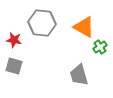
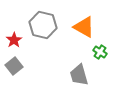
gray hexagon: moved 1 px right, 2 px down; rotated 8 degrees clockwise
red star: rotated 28 degrees clockwise
green cross: moved 5 px down; rotated 24 degrees counterclockwise
gray square: rotated 36 degrees clockwise
